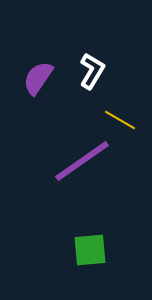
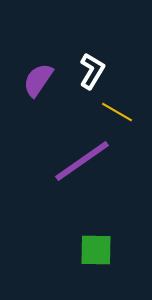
purple semicircle: moved 2 px down
yellow line: moved 3 px left, 8 px up
green square: moved 6 px right; rotated 6 degrees clockwise
